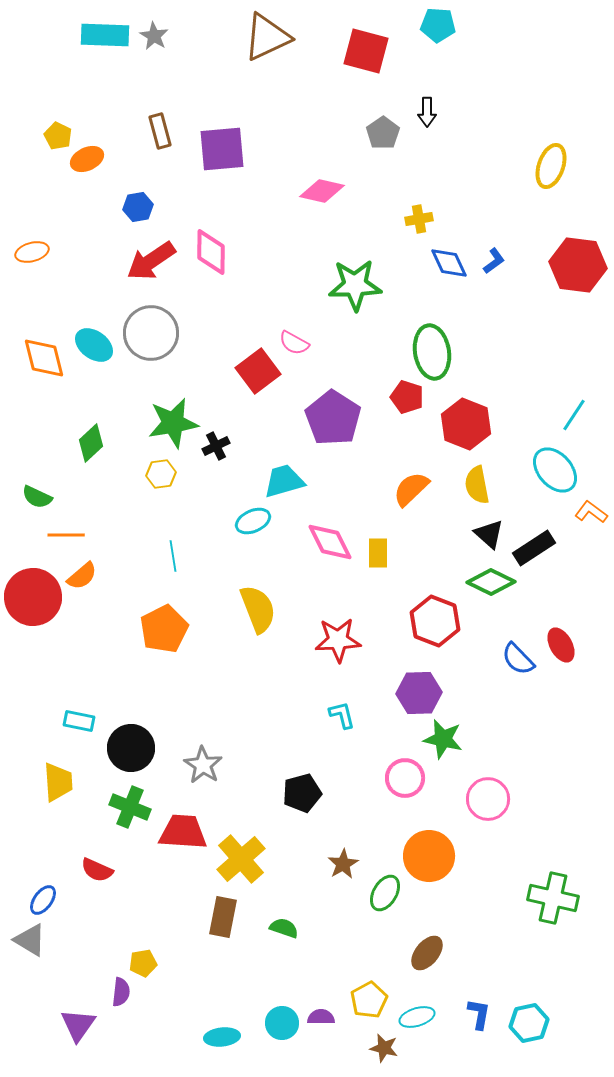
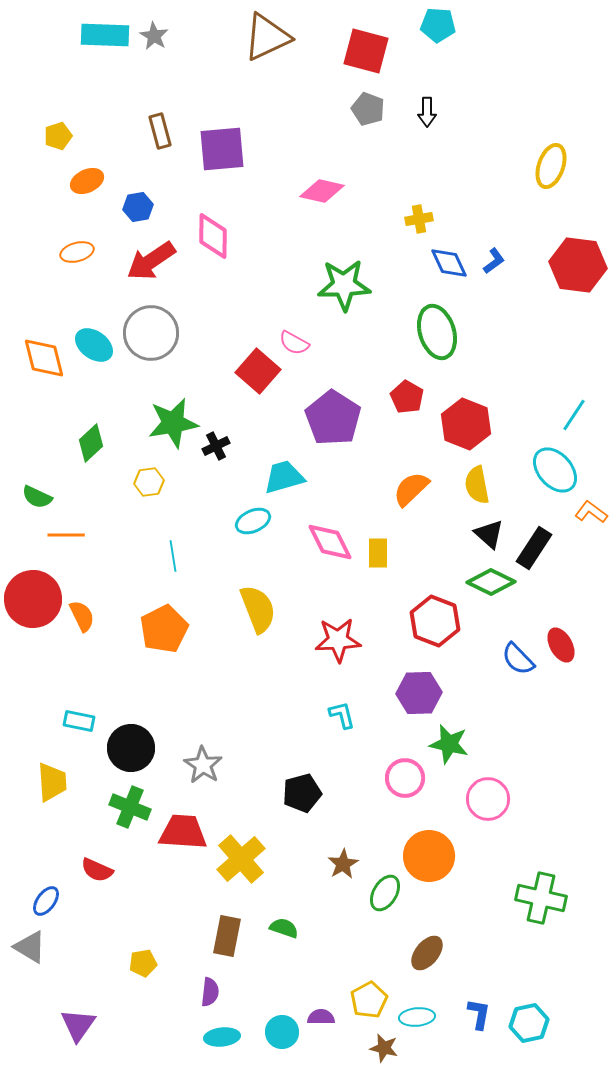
gray pentagon at (383, 133): moved 15 px left, 24 px up; rotated 16 degrees counterclockwise
yellow pentagon at (58, 136): rotated 28 degrees clockwise
orange ellipse at (87, 159): moved 22 px down
orange ellipse at (32, 252): moved 45 px right
pink diamond at (211, 252): moved 2 px right, 16 px up
green star at (355, 285): moved 11 px left
green ellipse at (432, 352): moved 5 px right, 20 px up; rotated 8 degrees counterclockwise
red square at (258, 371): rotated 12 degrees counterclockwise
red pentagon at (407, 397): rotated 12 degrees clockwise
yellow hexagon at (161, 474): moved 12 px left, 8 px down
cyan trapezoid at (284, 481): moved 4 px up
black rectangle at (534, 548): rotated 24 degrees counterclockwise
orange semicircle at (82, 576): moved 40 px down; rotated 76 degrees counterclockwise
red circle at (33, 597): moved 2 px down
green star at (443, 739): moved 6 px right, 5 px down
yellow trapezoid at (58, 782): moved 6 px left
green cross at (553, 898): moved 12 px left
blue ellipse at (43, 900): moved 3 px right, 1 px down
brown rectangle at (223, 917): moved 4 px right, 19 px down
gray triangle at (30, 940): moved 7 px down
purple semicircle at (121, 992): moved 89 px right
cyan ellipse at (417, 1017): rotated 12 degrees clockwise
cyan circle at (282, 1023): moved 9 px down
